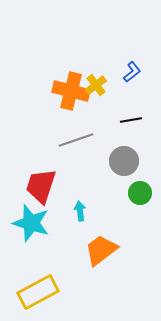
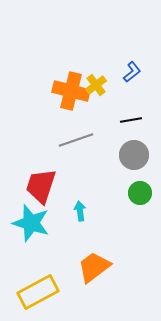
gray circle: moved 10 px right, 6 px up
orange trapezoid: moved 7 px left, 17 px down
